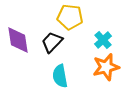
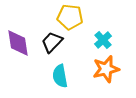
purple diamond: moved 3 px down
orange star: moved 2 px down
